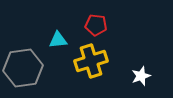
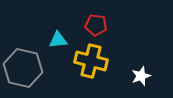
yellow cross: rotated 32 degrees clockwise
gray hexagon: rotated 21 degrees clockwise
